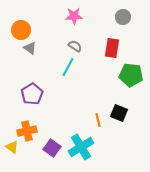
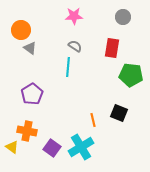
cyan line: rotated 24 degrees counterclockwise
orange line: moved 5 px left
orange cross: rotated 24 degrees clockwise
